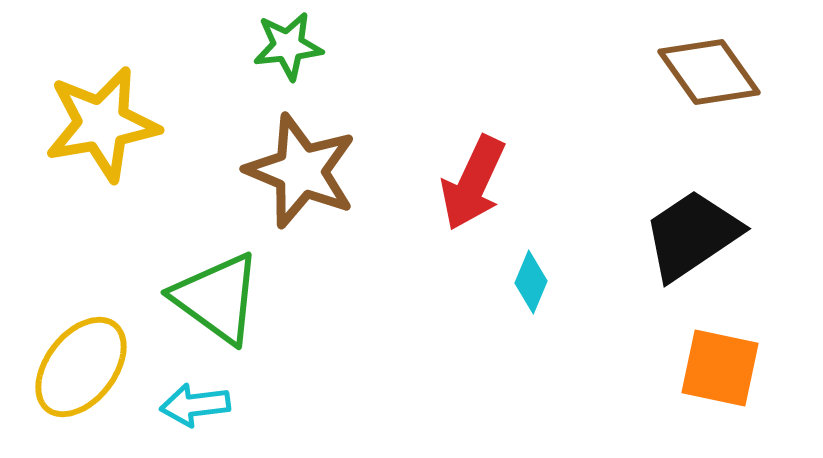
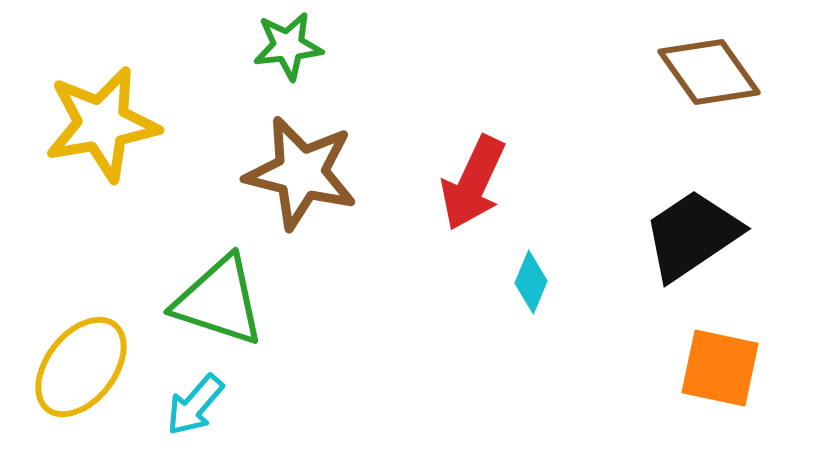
brown star: moved 2 px down; rotated 8 degrees counterclockwise
green triangle: moved 2 px right, 3 px down; rotated 18 degrees counterclockwise
cyan arrow: rotated 42 degrees counterclockwise
